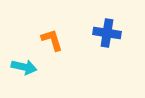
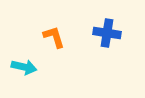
orange L-shape: moved 2 px right, 3 px up
